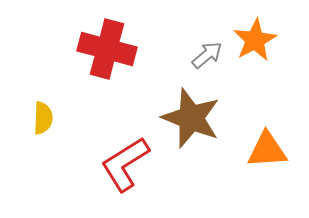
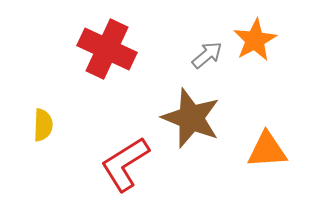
red cross: rotated 10 degrees clockwise
yellow semicircle: moved 7 px down
